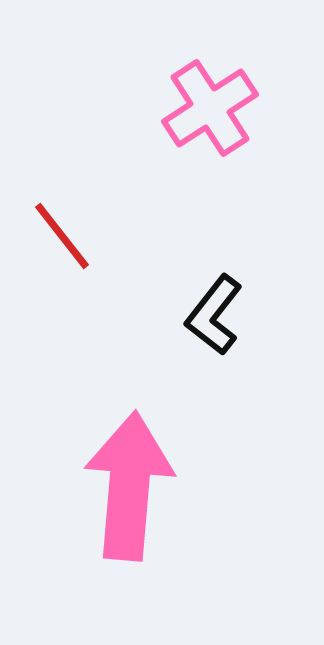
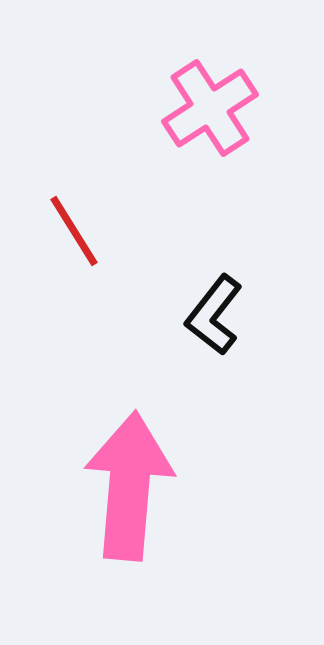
red line: moved 12 px right, 5 px up; rotated 6 degrees clockwise
